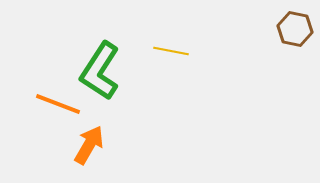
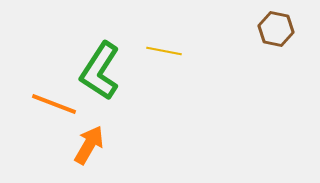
brown hexagon: moved 19 px left
yellow line: moved 7 px left
orange line: moved 4 px left
